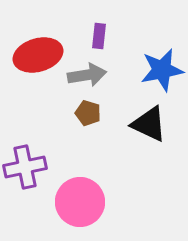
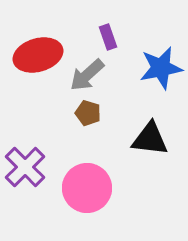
purple rectangle: moved 9 px right, 1 px down; rotated 25 degrees counterclockwise
blue star: moved 1 px left, 2 px up
gray arrow: rotated 147 degrees clockwise
black triangle: moved 1 px right, 15 px down; rotated 18 degrees counterclockwise
purple cross: rotated 33 degrees counterclockwise
pink circle: moved 7 px right, 14 px up
